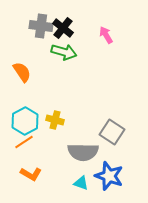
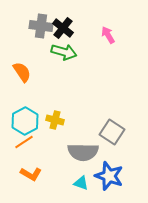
pink arrow: moved 2 px right
